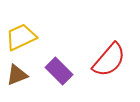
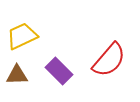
yellow trapezoid: moved 1 px right, 1 px up
brown triangle: rotated 20 degrees clockwise
